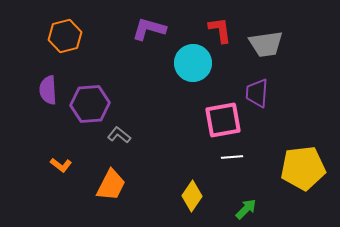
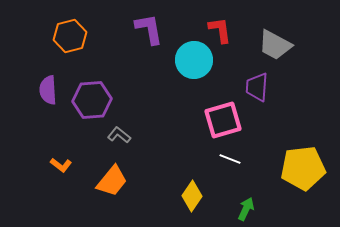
purple L-shape: rotated 64 degrees clockwise
orange hexagon: moved 5 px right
gray trapezoid: moved 9 px right, 1 px down; rotated 36 degrees clockwise
cyan circle: moved 1 px right, 3 px up
purple trapezoid: moved 6 px up
purple hexagon: moved 2 px right, 4 px up
pink square: rotated 6 degrees counterclockwise
white line: moved 2 px left, 2 px down; rotated 25 degrees clockwise
orange trapezoid: moved 1 px right, 4 px up; rotated 12 degrees clockwise
green arrow: rotated 20 degrees counterclockwise
